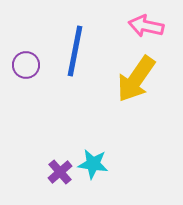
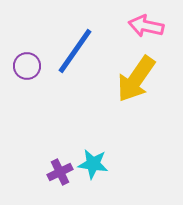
blue line: rotated 24 degrees clockwise
purple circle: moved 1 px right, 1 px down
purple cross: rotated 15 degrees clockwise
